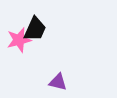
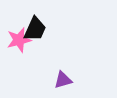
purple triangle: moved 5 px right, 2 px up; rotated 30 degrees counterclockwise
